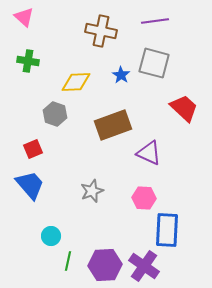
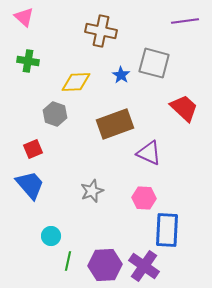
purple line: moved 30 px right
brown rectangle: moved 2 px right, 1 px up
